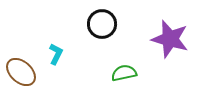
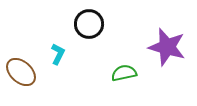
black circle: moved 13 px left
purple star: moved 3 px left, 8 px down
cyan L-shape: moved 2 px right
